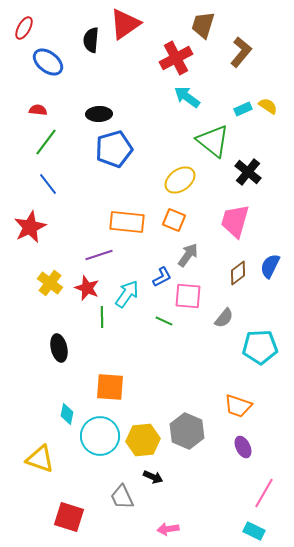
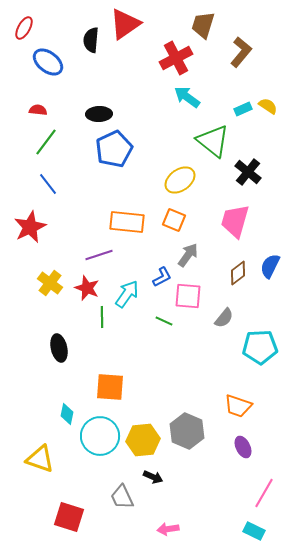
blue pentagon at (114, 149): rotated 9 degrees counterclockwise
